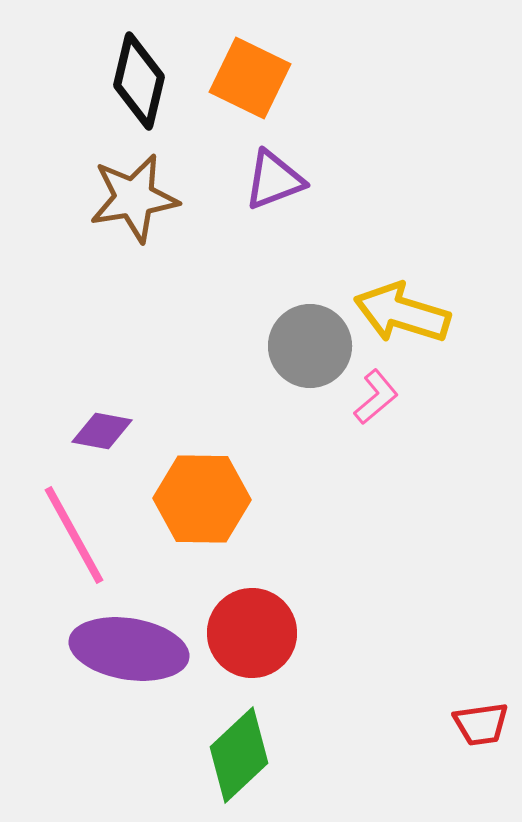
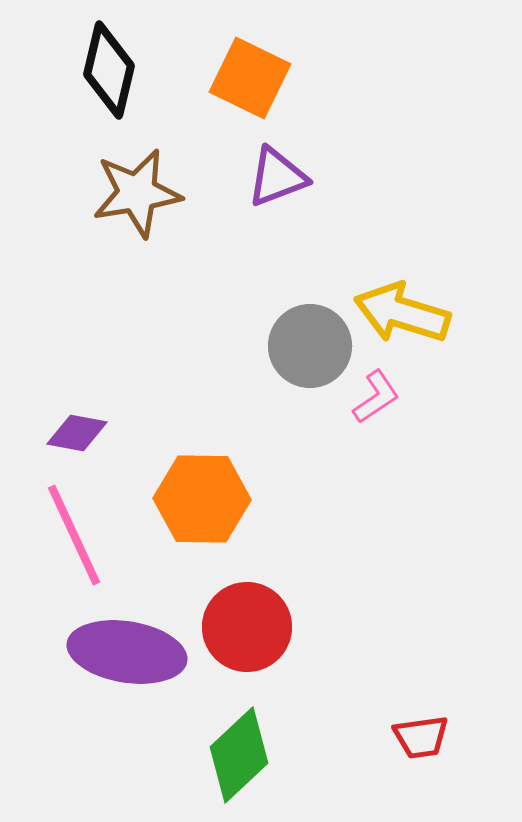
black diamond: moved 30 px left, 11 px up
purple triangle: moved 3 px right, 3 px up
brown star: moved 3 px right, 5 px up
pink L-shape: rotated 6 degrees clockwise
purple diamond: moved 25 px left, 2 px down
pink line: rotated 4 degrees clockwise
red circle: moved 5 px left, 6 px up
purple ellipse: moved 2 px left, 3 px down
red trapezoid: moved 60 px left, 13 px down
